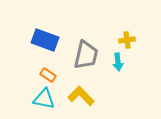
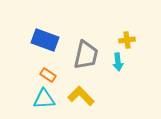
cyan triangle: rotated 15 degrees counterclockwise
